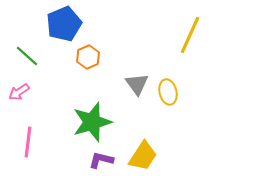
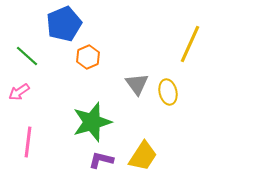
yellow line: moved 9 px down
